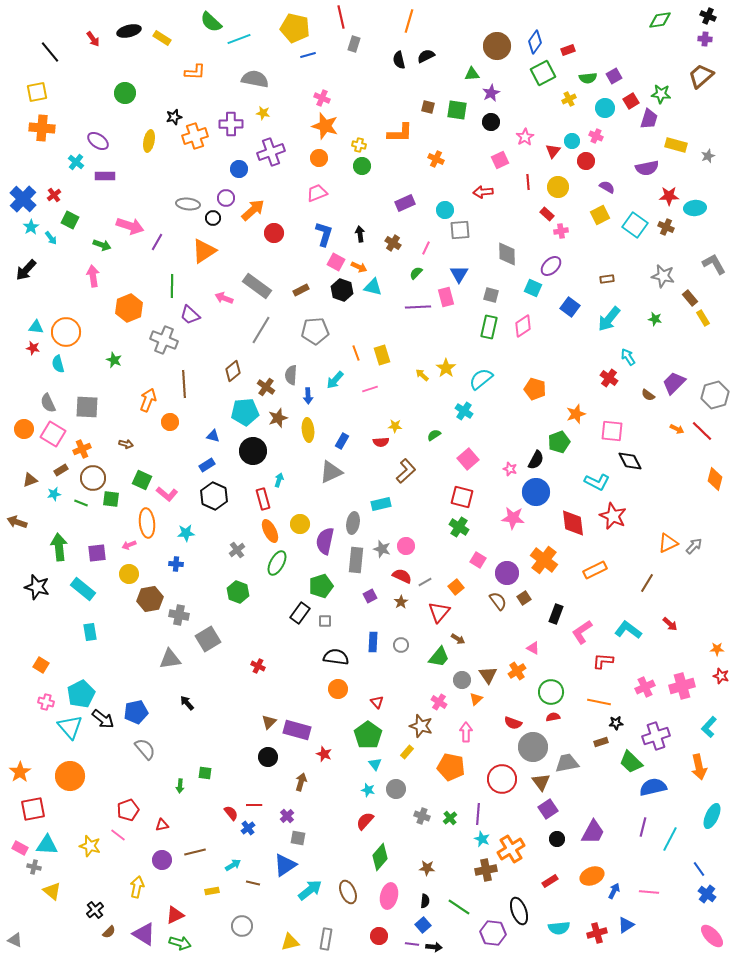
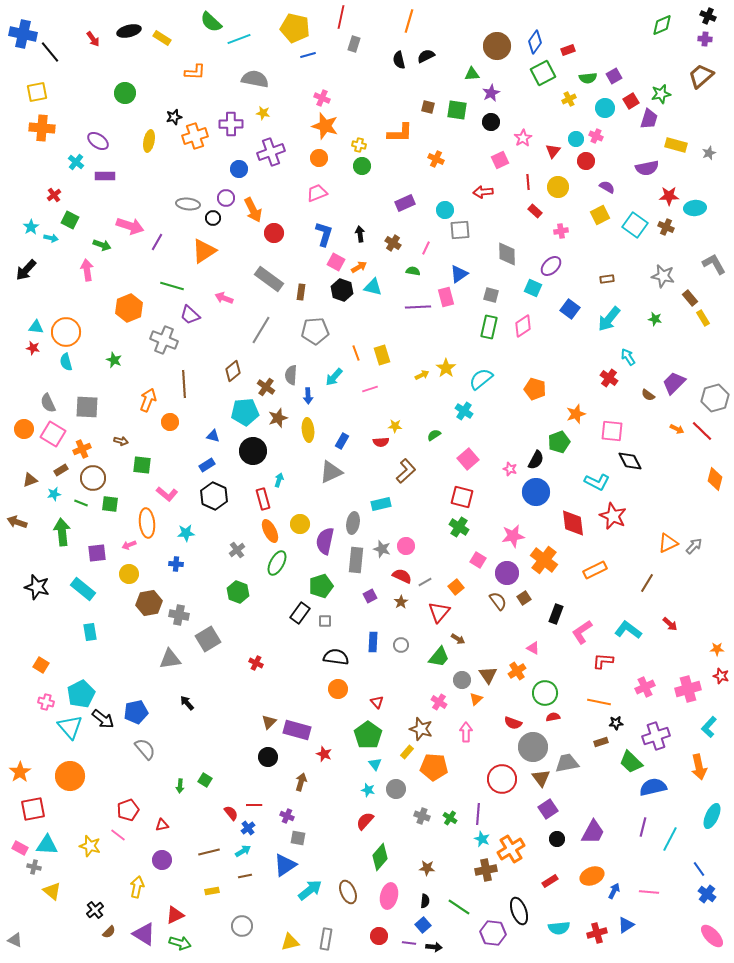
red line at (341, 17): rotated 25 degrees clockwise
green diamond at (660, 20): moved 2 px right, 5 px down; rotated 15 degrees counterclockwise
green star at (661, 94): rotated 18 degrees counterclockwise
pink star at (525, 137): moved 2 px left, 1 px down
cyan circle at (572, 141): moved 4 px right, 2 px up
gray star at (708, 156): moved 1 px right, 3 px up
blue cross at (23, 199): moved 165 px up; rotated 32 degrees counterclockwise
orange arrow at (253, 210): rotated 105 degrees clockwise
red rectangle at (547, 214): moved 12 px left, 3 px up
cyan arrow at (51, 238): rotated 40 degrees counterclockwise
orange arrow at (359, 267): rotated 56 degrees counterclockwise
green semicircle at (416, 273): moved 3 px left, 2 px up; rotated 56 degrees clockwise
blue triangle at (459, 274): rotated 24 degrees clockwise
pink arrow at (93, 276): moved 6 px left, 6 px up
green line at (172, 286): rotated 75 degrees counterclockwise
gray rectangle at (257, 286): moved 12 px right, 7 px up
brown rectangle at (301, 290): moved 2 px down; rotated 56 degrees counterclockwise
blue square at (570, 307): moved 2 px down
cyan semicircle at (58, 364): moved 8 px right, 2 px up
yellow arrow at (422, 375): rotated 112 degrees clockwise
cyan arrow at (335, 380): moved 1 px left, 3 px up
gray hexagon at (715, 395): moved 3 px down
brown arrow at (126, 444): moved 5 px left, 3 px up
green square at (142, 480): moved 15 px up; rotated 18 degrees counterclockwise
green square at (111, 499): moved 1 px left, 5 px down
pink star at (513, 518): moved 18 px down; rotated 15 degrees counterclockwise
green arrow at (59, 547): moved 3 px right, 15 px up
brown hexagon at (150, 599): moved 1 px left, 4 px down
red cross at (258, 666): moved 2 px left, 3 px up
pink cross at (682, 686): moved 6 px right, 3 px down
green circle at (551, 692): moved 6 px left, 1 px down
brown star at (421, 726): moved 3 px down
orange pentagon at (451, 767): moved 17 px left; rotated 8 degrees counterclockwise
green square at (205, 773): moved 7 px down; rotated 24 degrees clockwise
brown triangle at (541, 782): moved 4 px up
purple cross at (287, 816): rotated 24 degrees counterclockwise
green cross at (450, 818): rotated 16 degrees counterclockwise
brown line at (195, 852): moved 14 px right
cyan arrow at (233, 865): moved 10 px right, 14 px up
brown line at (253, 883): moved 8 px left, 7 px up; rotated 24 degrees counterclockwise
purple line at (412, 944): moved 3 px left, 1 px up
